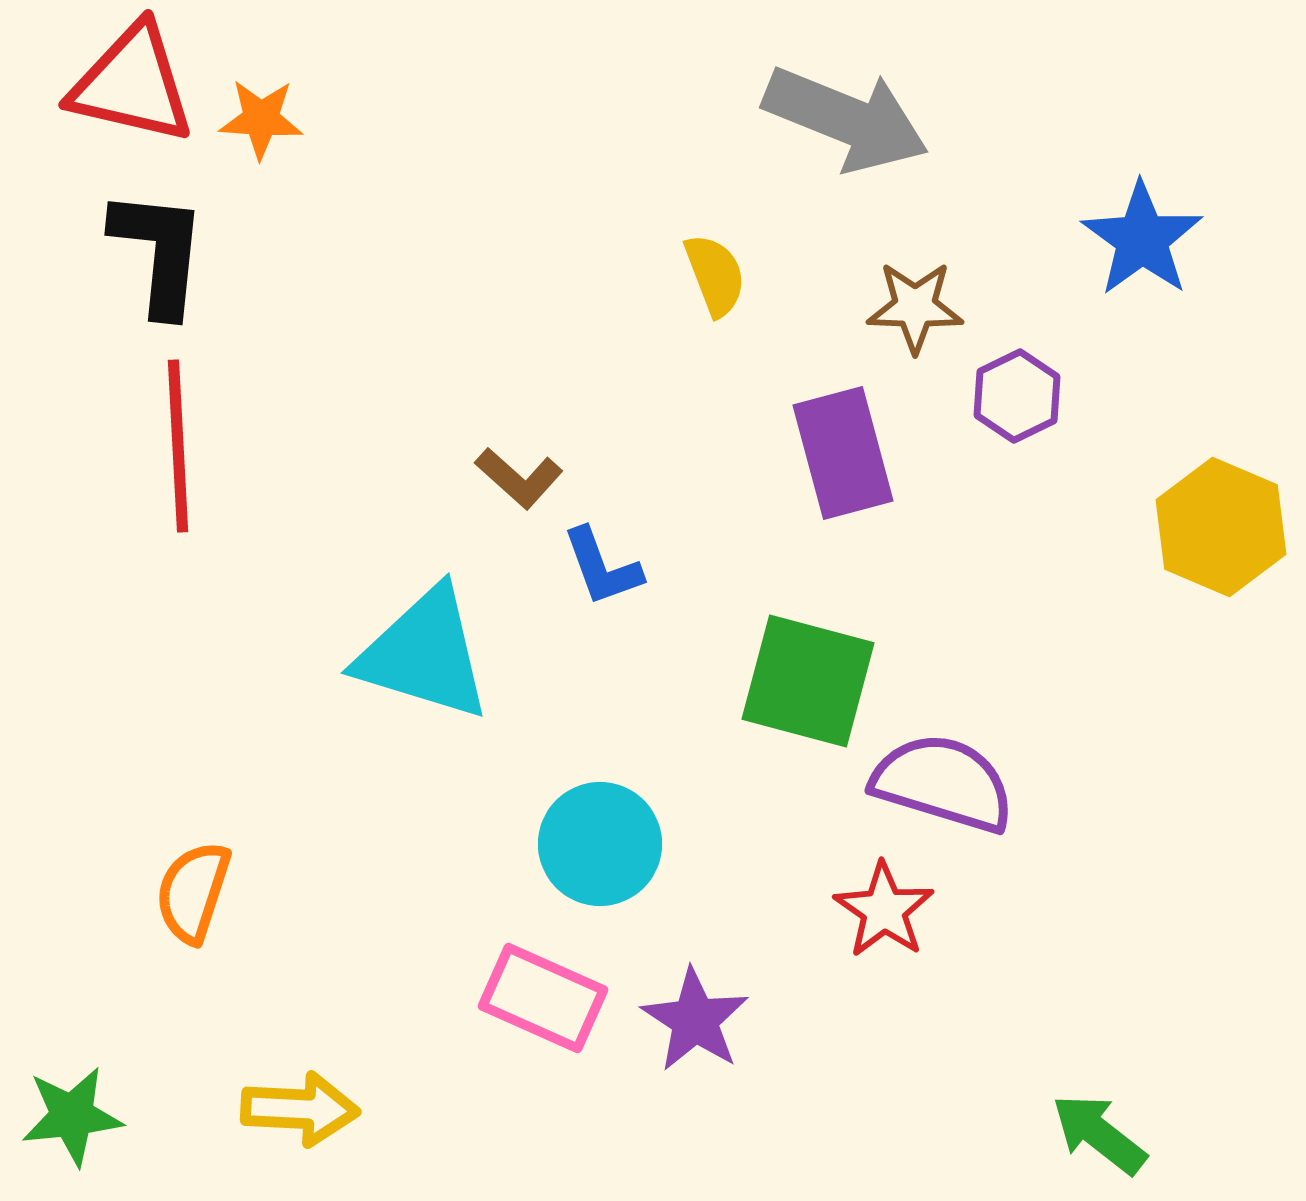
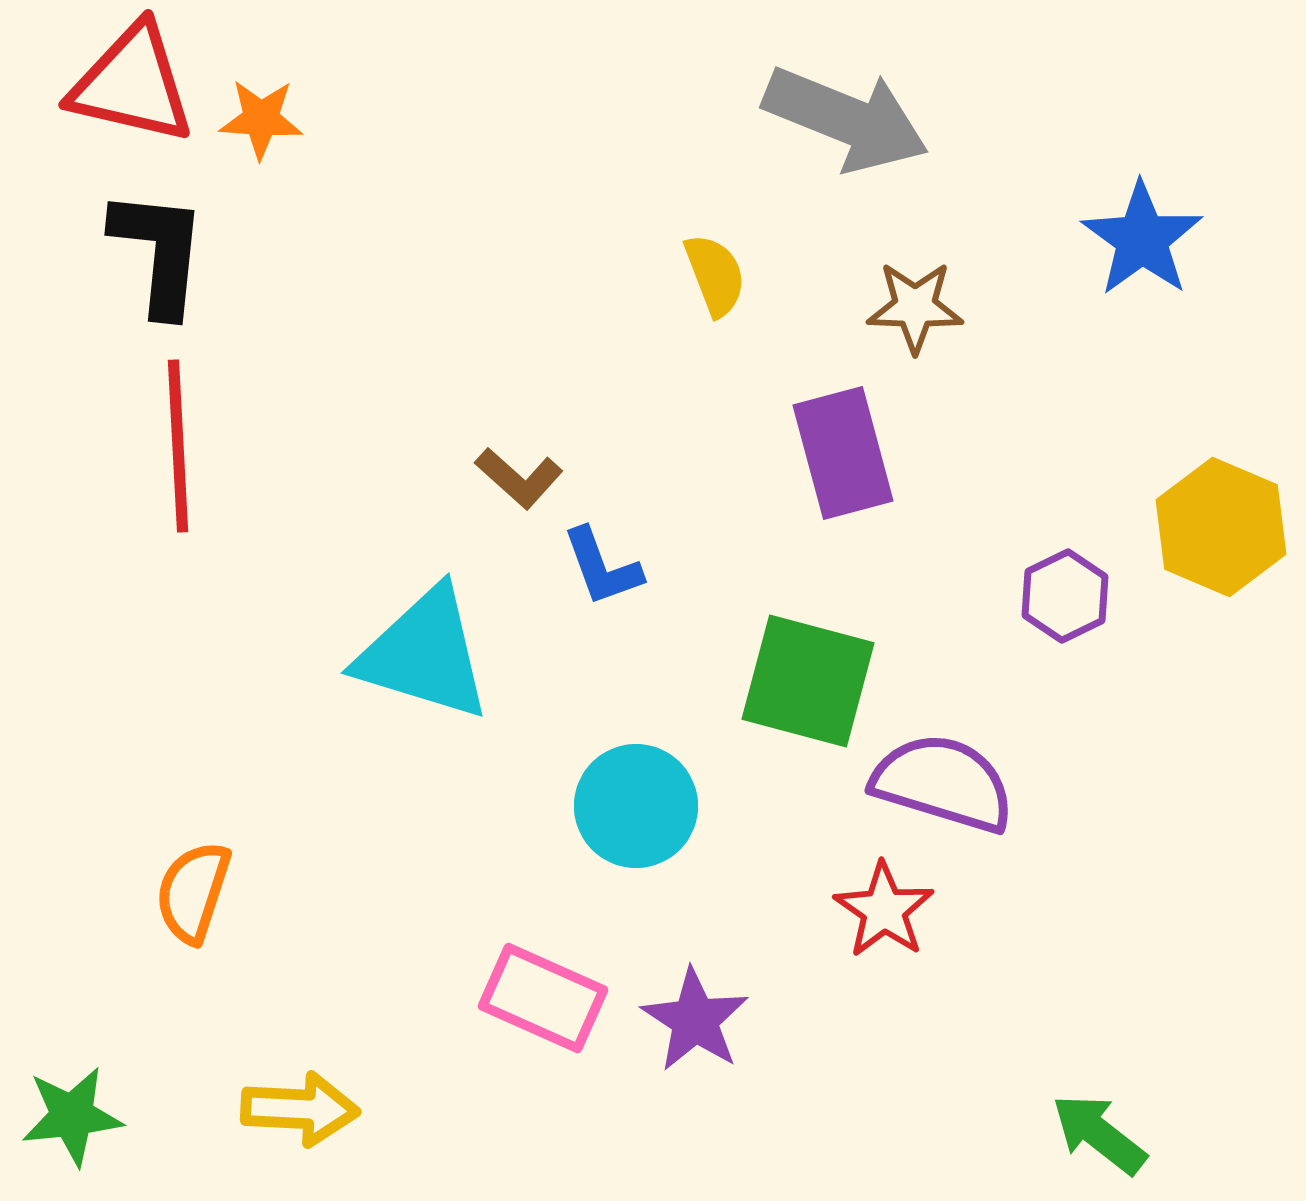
purple hexagon: moved 48 px right, 200 px down
cyan circle: moved 36 px right, 38 px up
